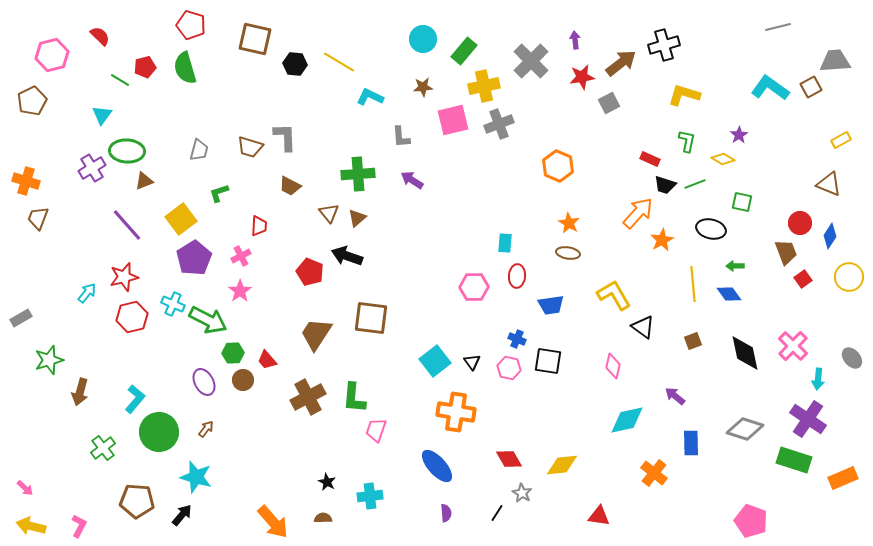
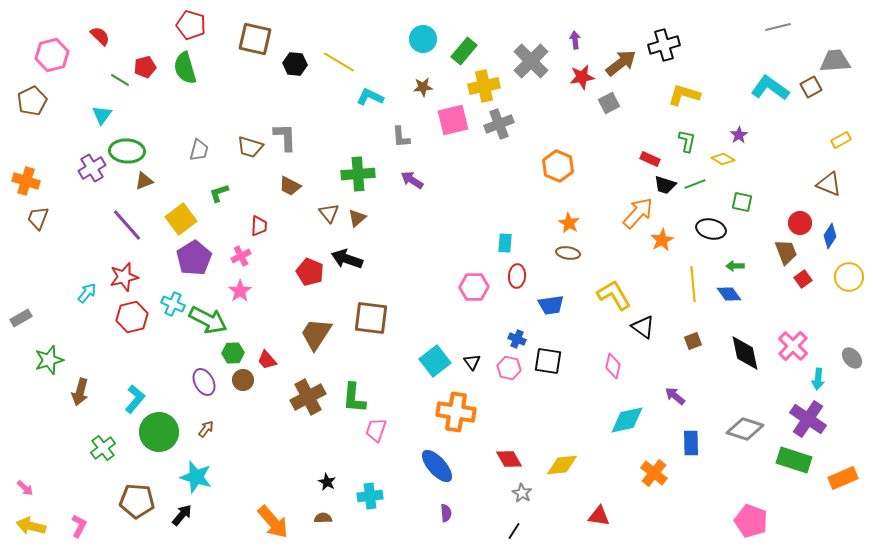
black arrow at (347, 256): moved 3 px down
black line at (497, 513): moved 17 px right, 18 px down
